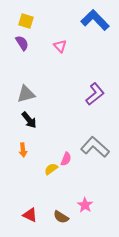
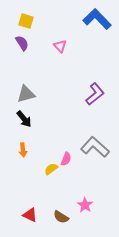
blue L-shape: moved 2 px right, 1 px up
black arrow: moved 5 px left, 1 px up
